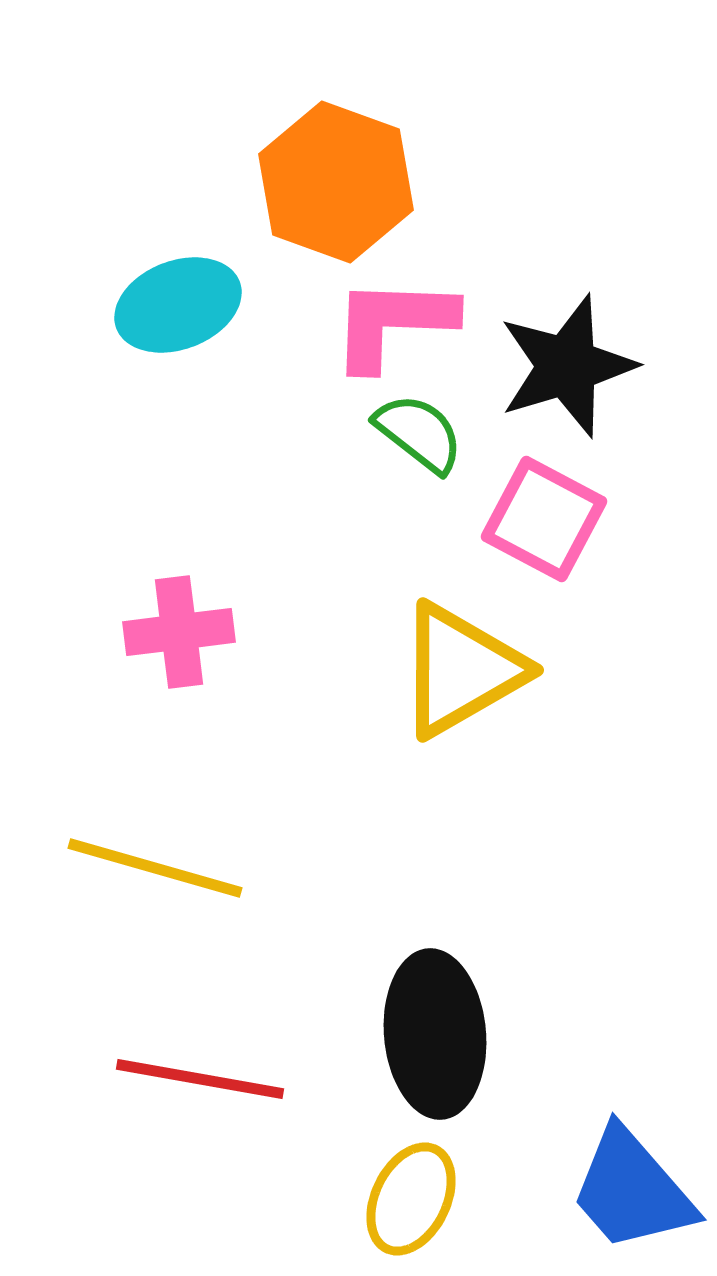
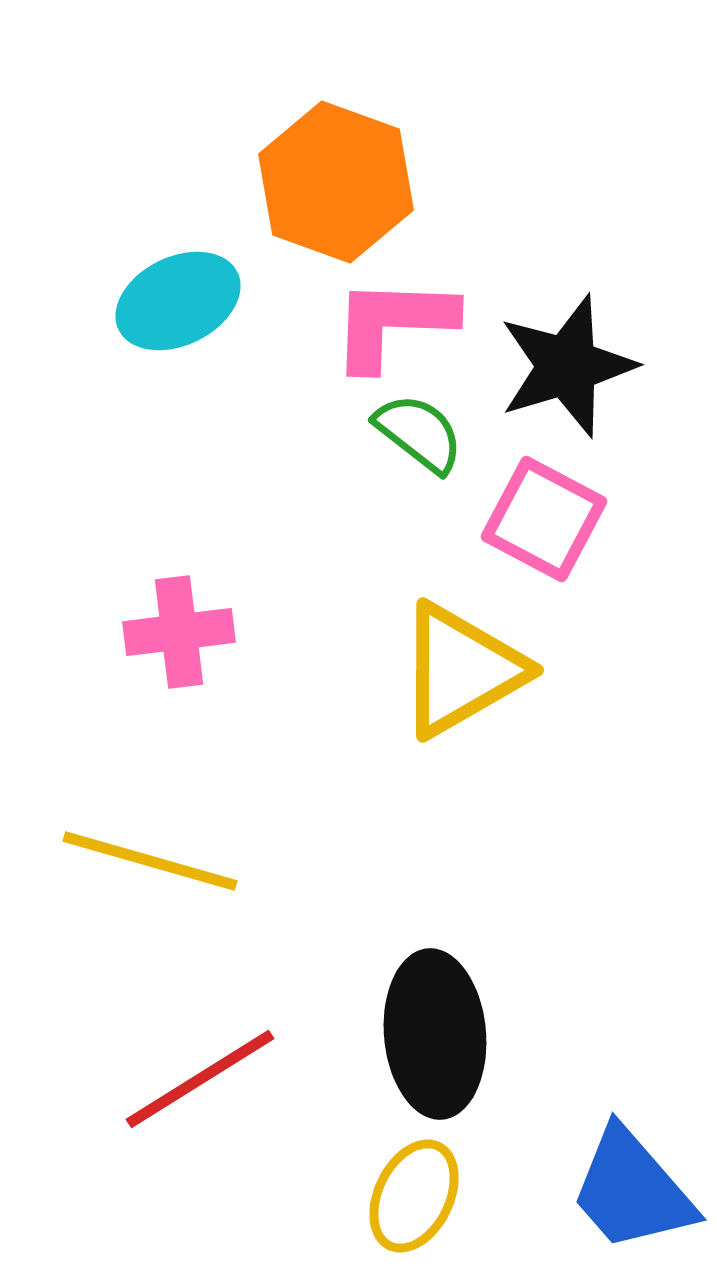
cyan ellipse: moved 4 px up; rotated 5 degrees counterclockwise
yellow line: moved 5 px left, 7 px up
red line: rotated 42 degrees counterclockwise
yellow ellipse: moved 3 px right, 3 px up
